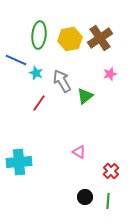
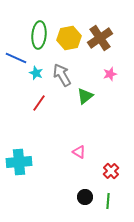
yellow hexagon: moved 1 px left, 1 px up
blue line: moved 2 px up
gray arrow: moved 6 px up
